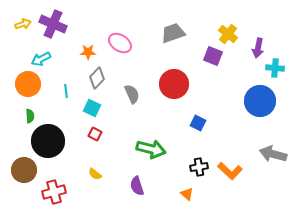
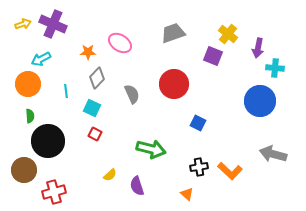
yellow semicircle: moved 15 px right, 1 px down; rotated 80 degrees counterclockwise
